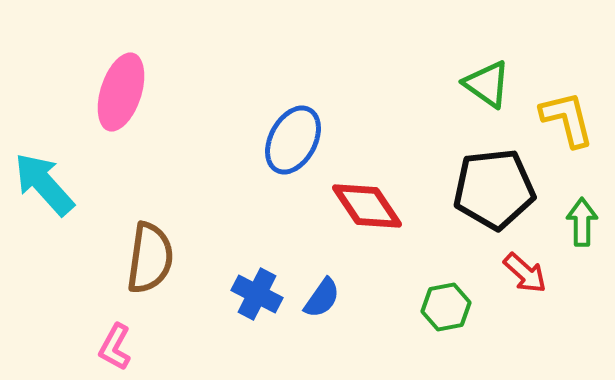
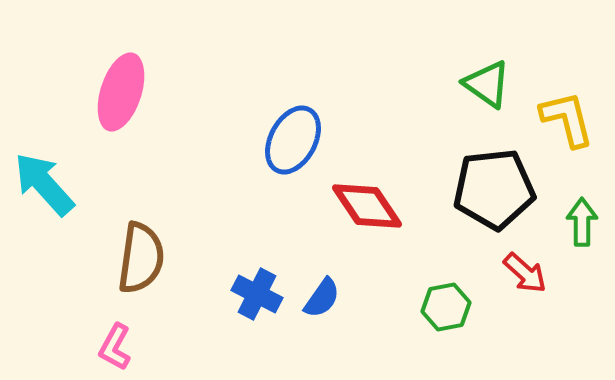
brown semicircle: moved 9 px left
